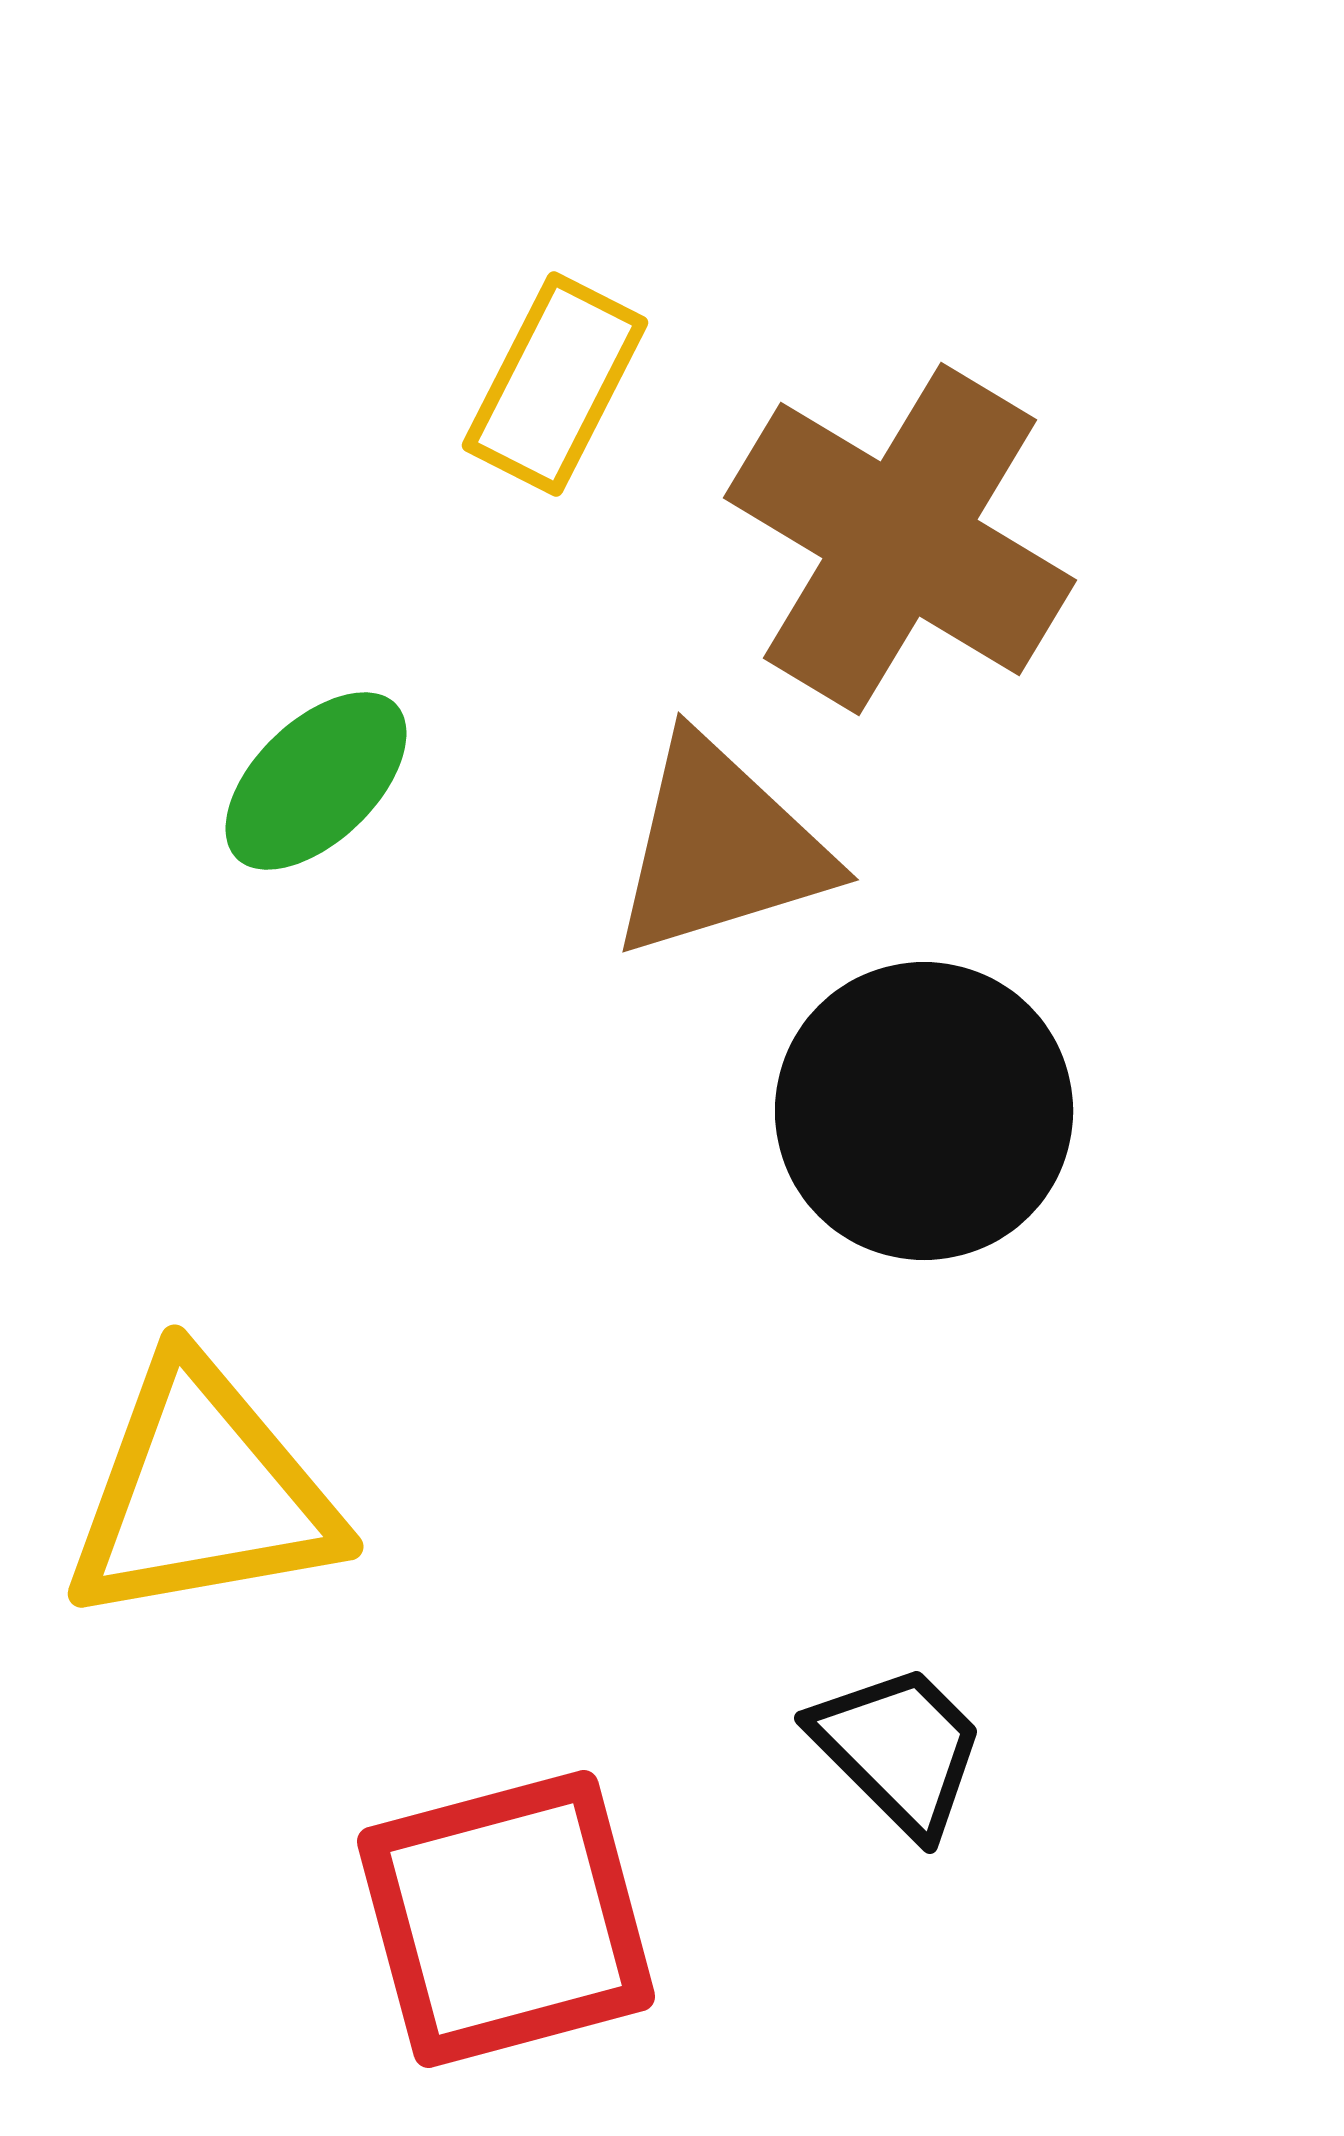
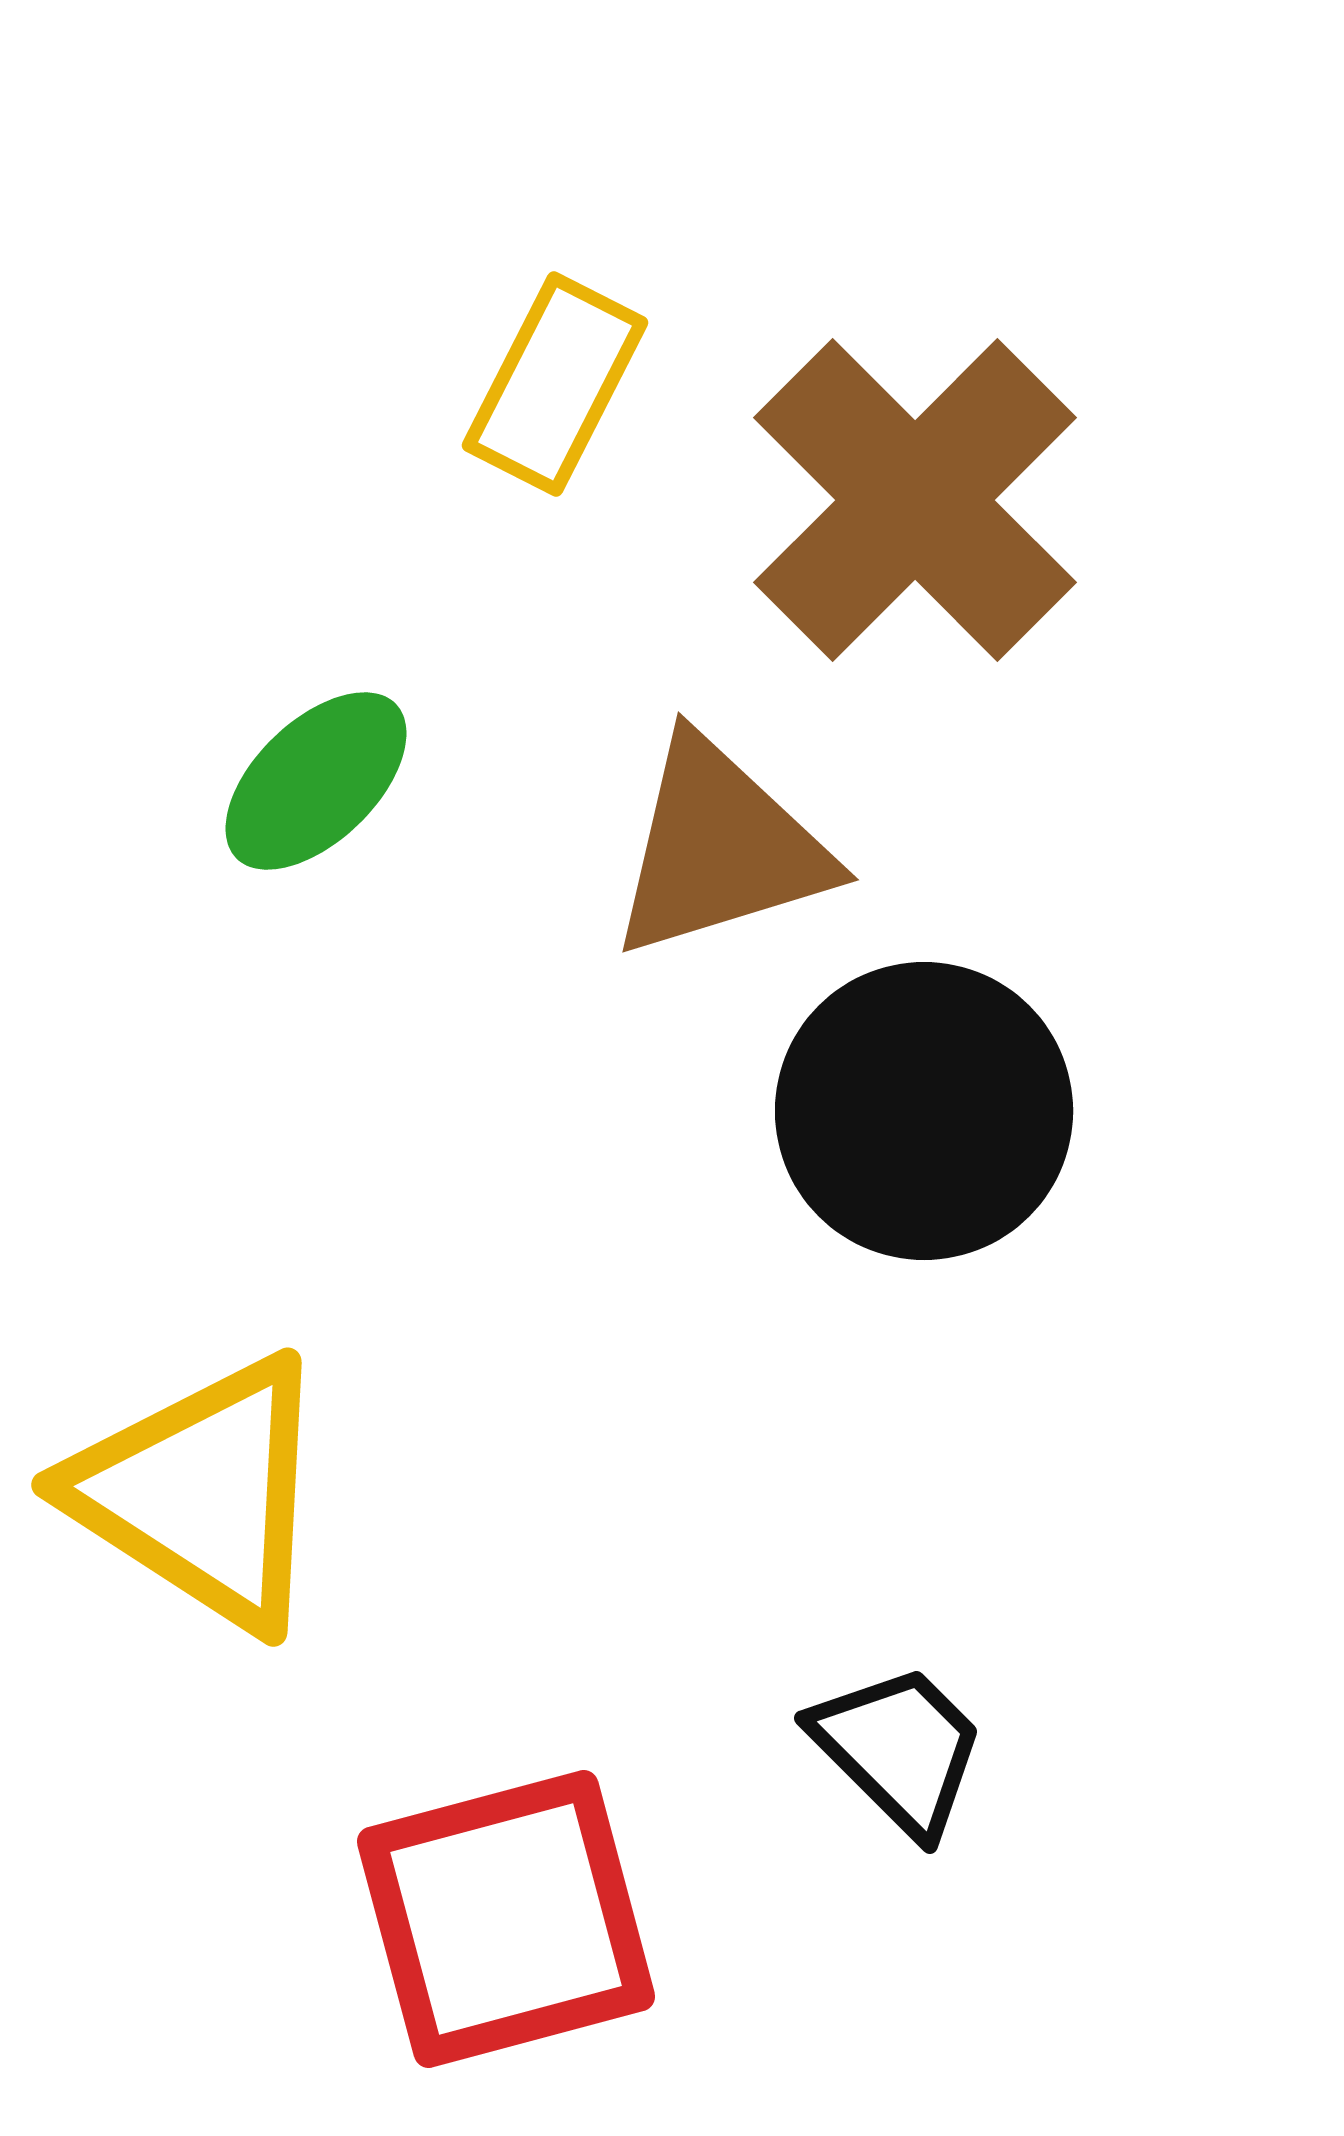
brown cross: moved 15 px right, 39 px up; rotated 14 degrees clockwise
yellow triangle: rotated 43 degrees clockwise
